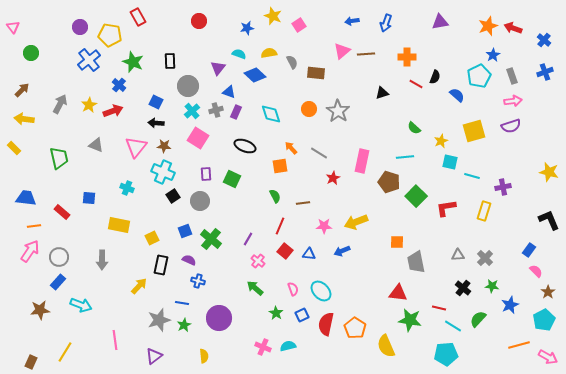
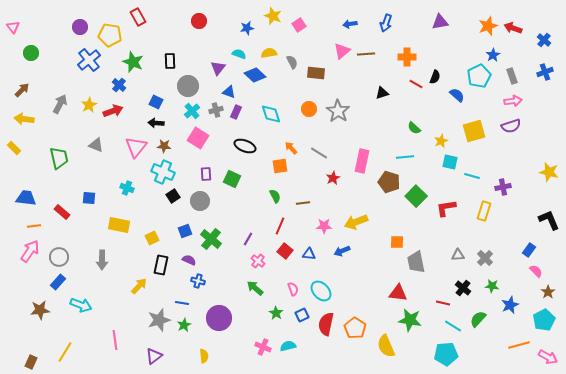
blue arrow at (352, 21): moved 2 px left, 3 px down
red line at (439, 308): moved 4 px right, 5 px up
